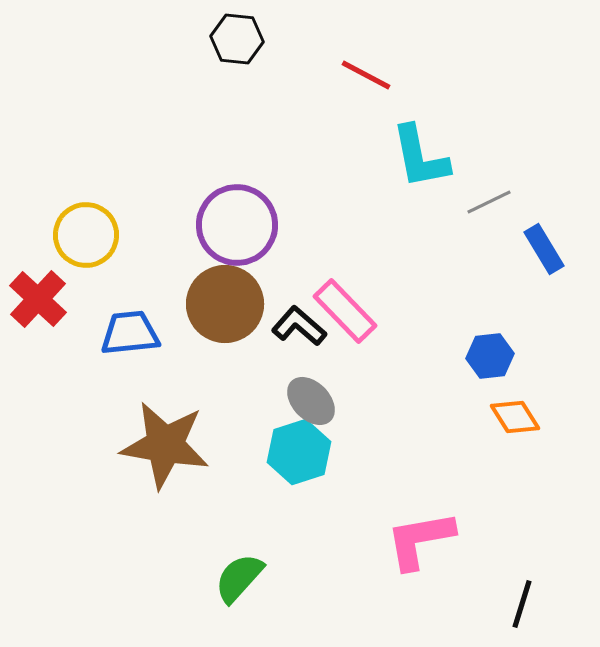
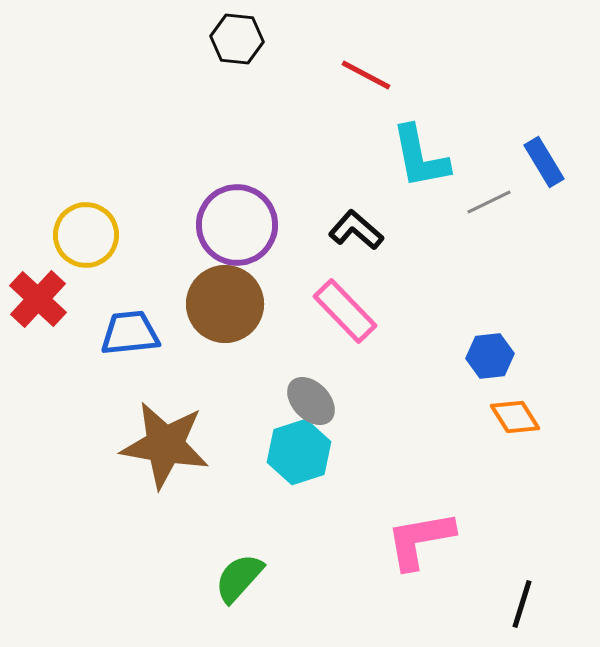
blue rectangle: moved 87 px up
black L-shape: moved 57 px right, 96 px up
